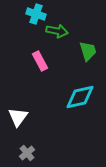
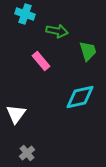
cyan cross: moved 11 px left
pink rectangle: moved 1 px right; rotated 12 degrees counterclockwise
white triangle: moved 2 px left, 3 px up
